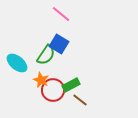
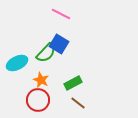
pink line: rotated 12 degrees counterclockwise
green semicircle: moved 2 px up; rotated 10 degrees clockwise
cyan ellipse: rotated 65 degrees counterclockwise
green rectangle: moved 2 px right, 2 px up
red circle: moved 15 px left, 10 px down
brown line: moved 2 px left, 3 px down
